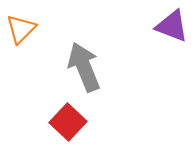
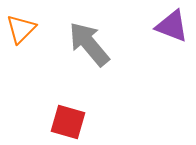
gray arrow: moved 5 px right, 23 px up; rotated 18 degrees counterclockwise
red square: rotated 27 degrees counterclockwise
